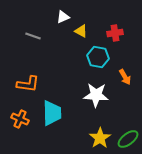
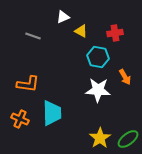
white star: moved 2 px right, 5 px up
